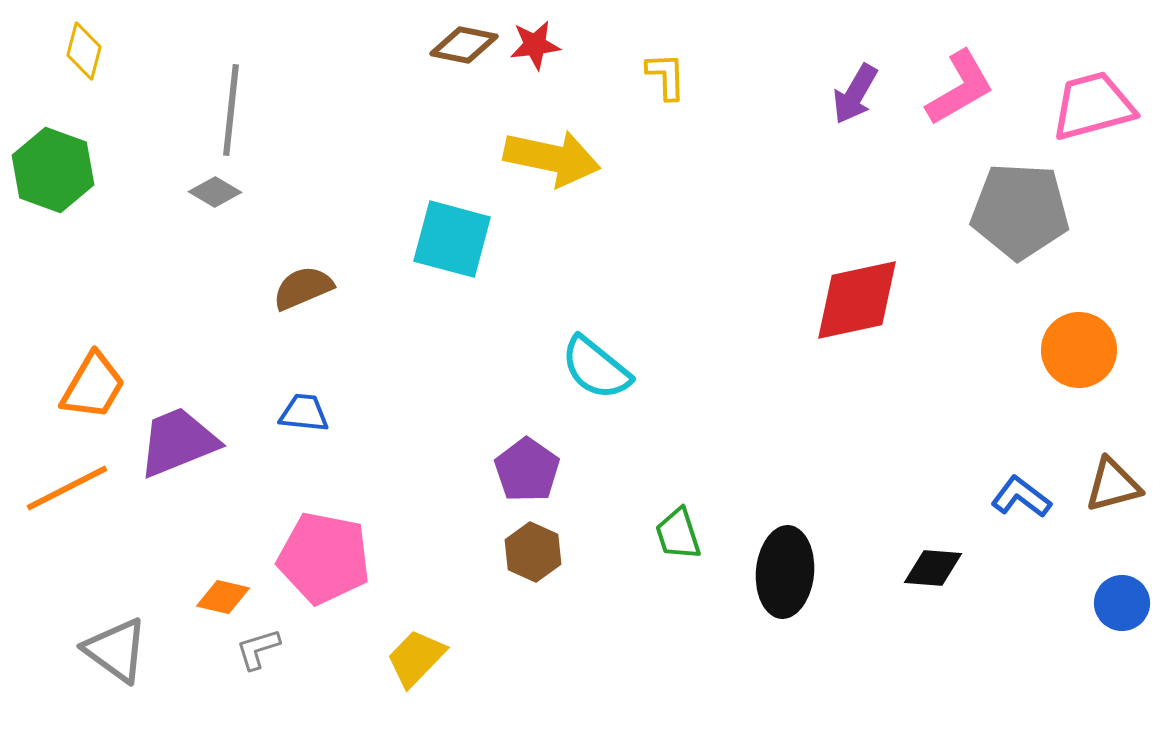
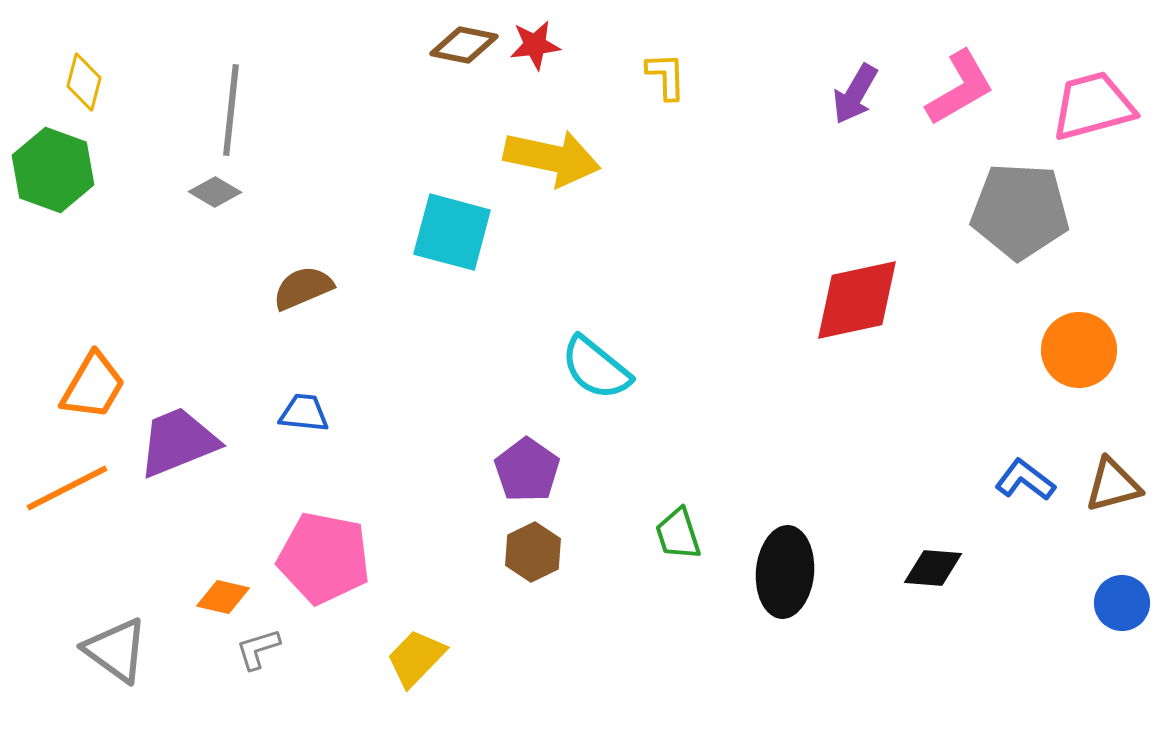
yellow diamond: moved 31 px down
cyan square: moved 7 px up
blue L-shape: moved 4 px right, 17 px up
brown hexagon: rotated 10 degrees clockwise
